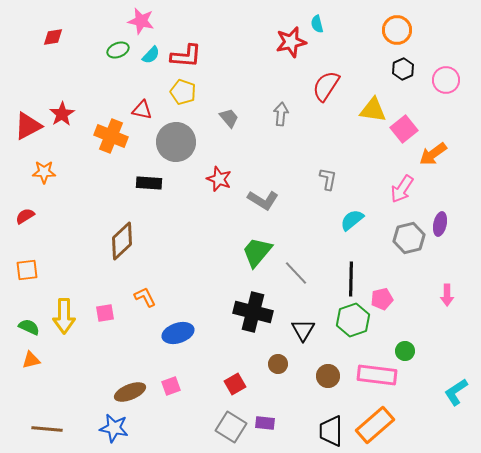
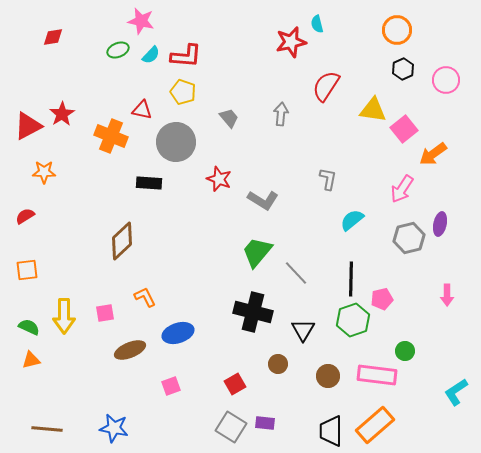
brown ellipse at (130, 392): moved 42 px up
